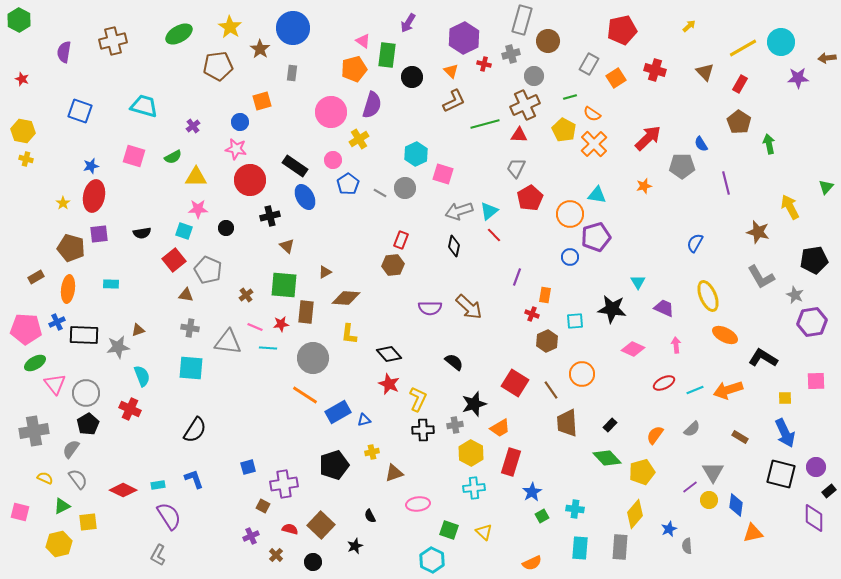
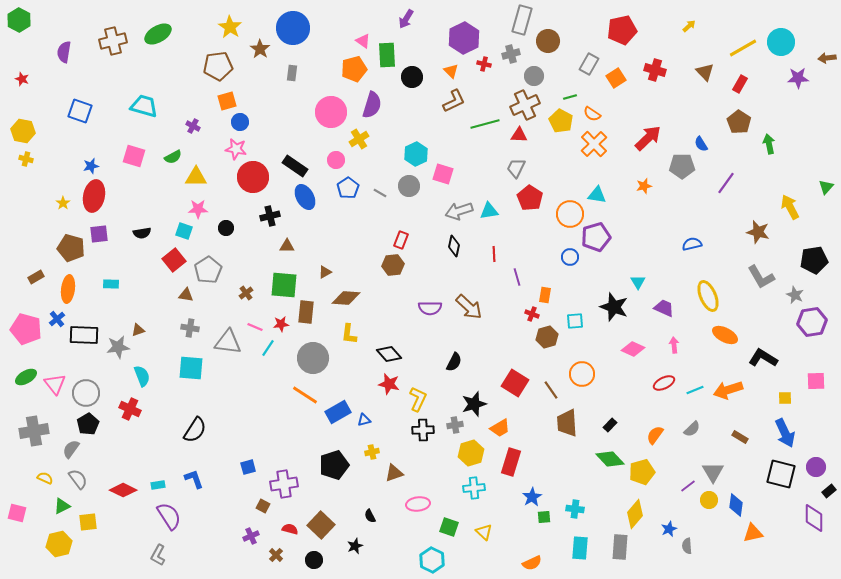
purple arrow at (408, 23): moved 2 px left, 4 px up
green ellipse at (179, 34): moved 21 px left
green rectangle at (387, 55): rotated 10 degrees counterclockwise
orange square at (262, 101): moved 35 px left
purple cross at (193, 126): rotated 24 degrees counterclockwise
yellow pentagon at (564, 130): moved 3 px left, 9 px up
pink circle at (333, 160): moved 3 px right
red circle at (250, 180): moved 3 px right, 3 px up
purple line at (726, 183): rotated 50 degrees clockwise
blue pentagon at (348, 184): moved 4 px down
gray circle at (405, 188): moved 4 px right, 2 px up
red pentagon at (530, 198): rotated 10 degrees counterclockwise
cyan triangle at (489, 211): rotated 30 degrees clockwise
red line at (494, 235): moved 19 px down; rotated 42 degrees clockwise
blue semicircle at (695, 243): moved 3 px left, 1 px down; rotated 48 degrees clockwise
brown triangle at (287, 246): rotated 42 degrees counterclockwise
gray pentagon at (208, 270): rotated 16 degrees clockwise
purple line at (517, 277): rotated 36 degrees counterclockwise
brown cross at (246, 295): moved 2 px up
black star at (612, 309): moved 2 px right, 2 px up; rotated 12 degrees clockwise
blue cross at (57, 322): moved 3 px up; rotated 14 degrees counterclockwise
pink pentagon at (26, 329): rotated 12 degrees clockwise
brown hexagon at (547, 341): moved 4 px up; rotated 10 degrees clockwise
pink arrow at (676, 345): moved 2 px left
cyan line at (268, 348): rotated 60 degrees counterclockwise
black semicircle at (454, 362): rotated 78 degrees clockwise
green ellipse at (35, 363): moved 9 px left, 14 px down
red star at (389, 384): rotated 10 degrees counterclockwise
yellow hexagon at (471, 453): rotated 15 degrees clockwise
green diamond at (607, 458): moved 3 px right, 1 px down
purple line at (690, 487): moved 2 px left, 1 px up
blue star at (532, 492): moved 5 px down
pink square at (20, 512): moved 3 px left, 1 px down
green square at (542, 516): moved 2 px right, 1 px down; rotated 24 degrees clockwise
green square at (449, 530): moved 3 px up
black circle at (313, 562): moved 1 px right, 2 px up
